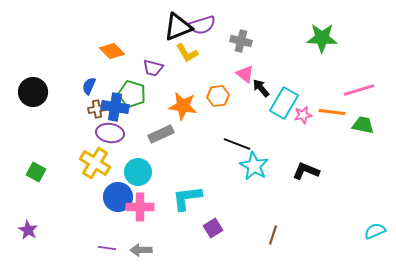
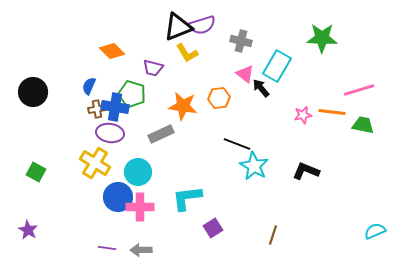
orange hexagon: moved 1 px right, 2 px down
cyan rectangle: moved 7 px left, 37 px up
